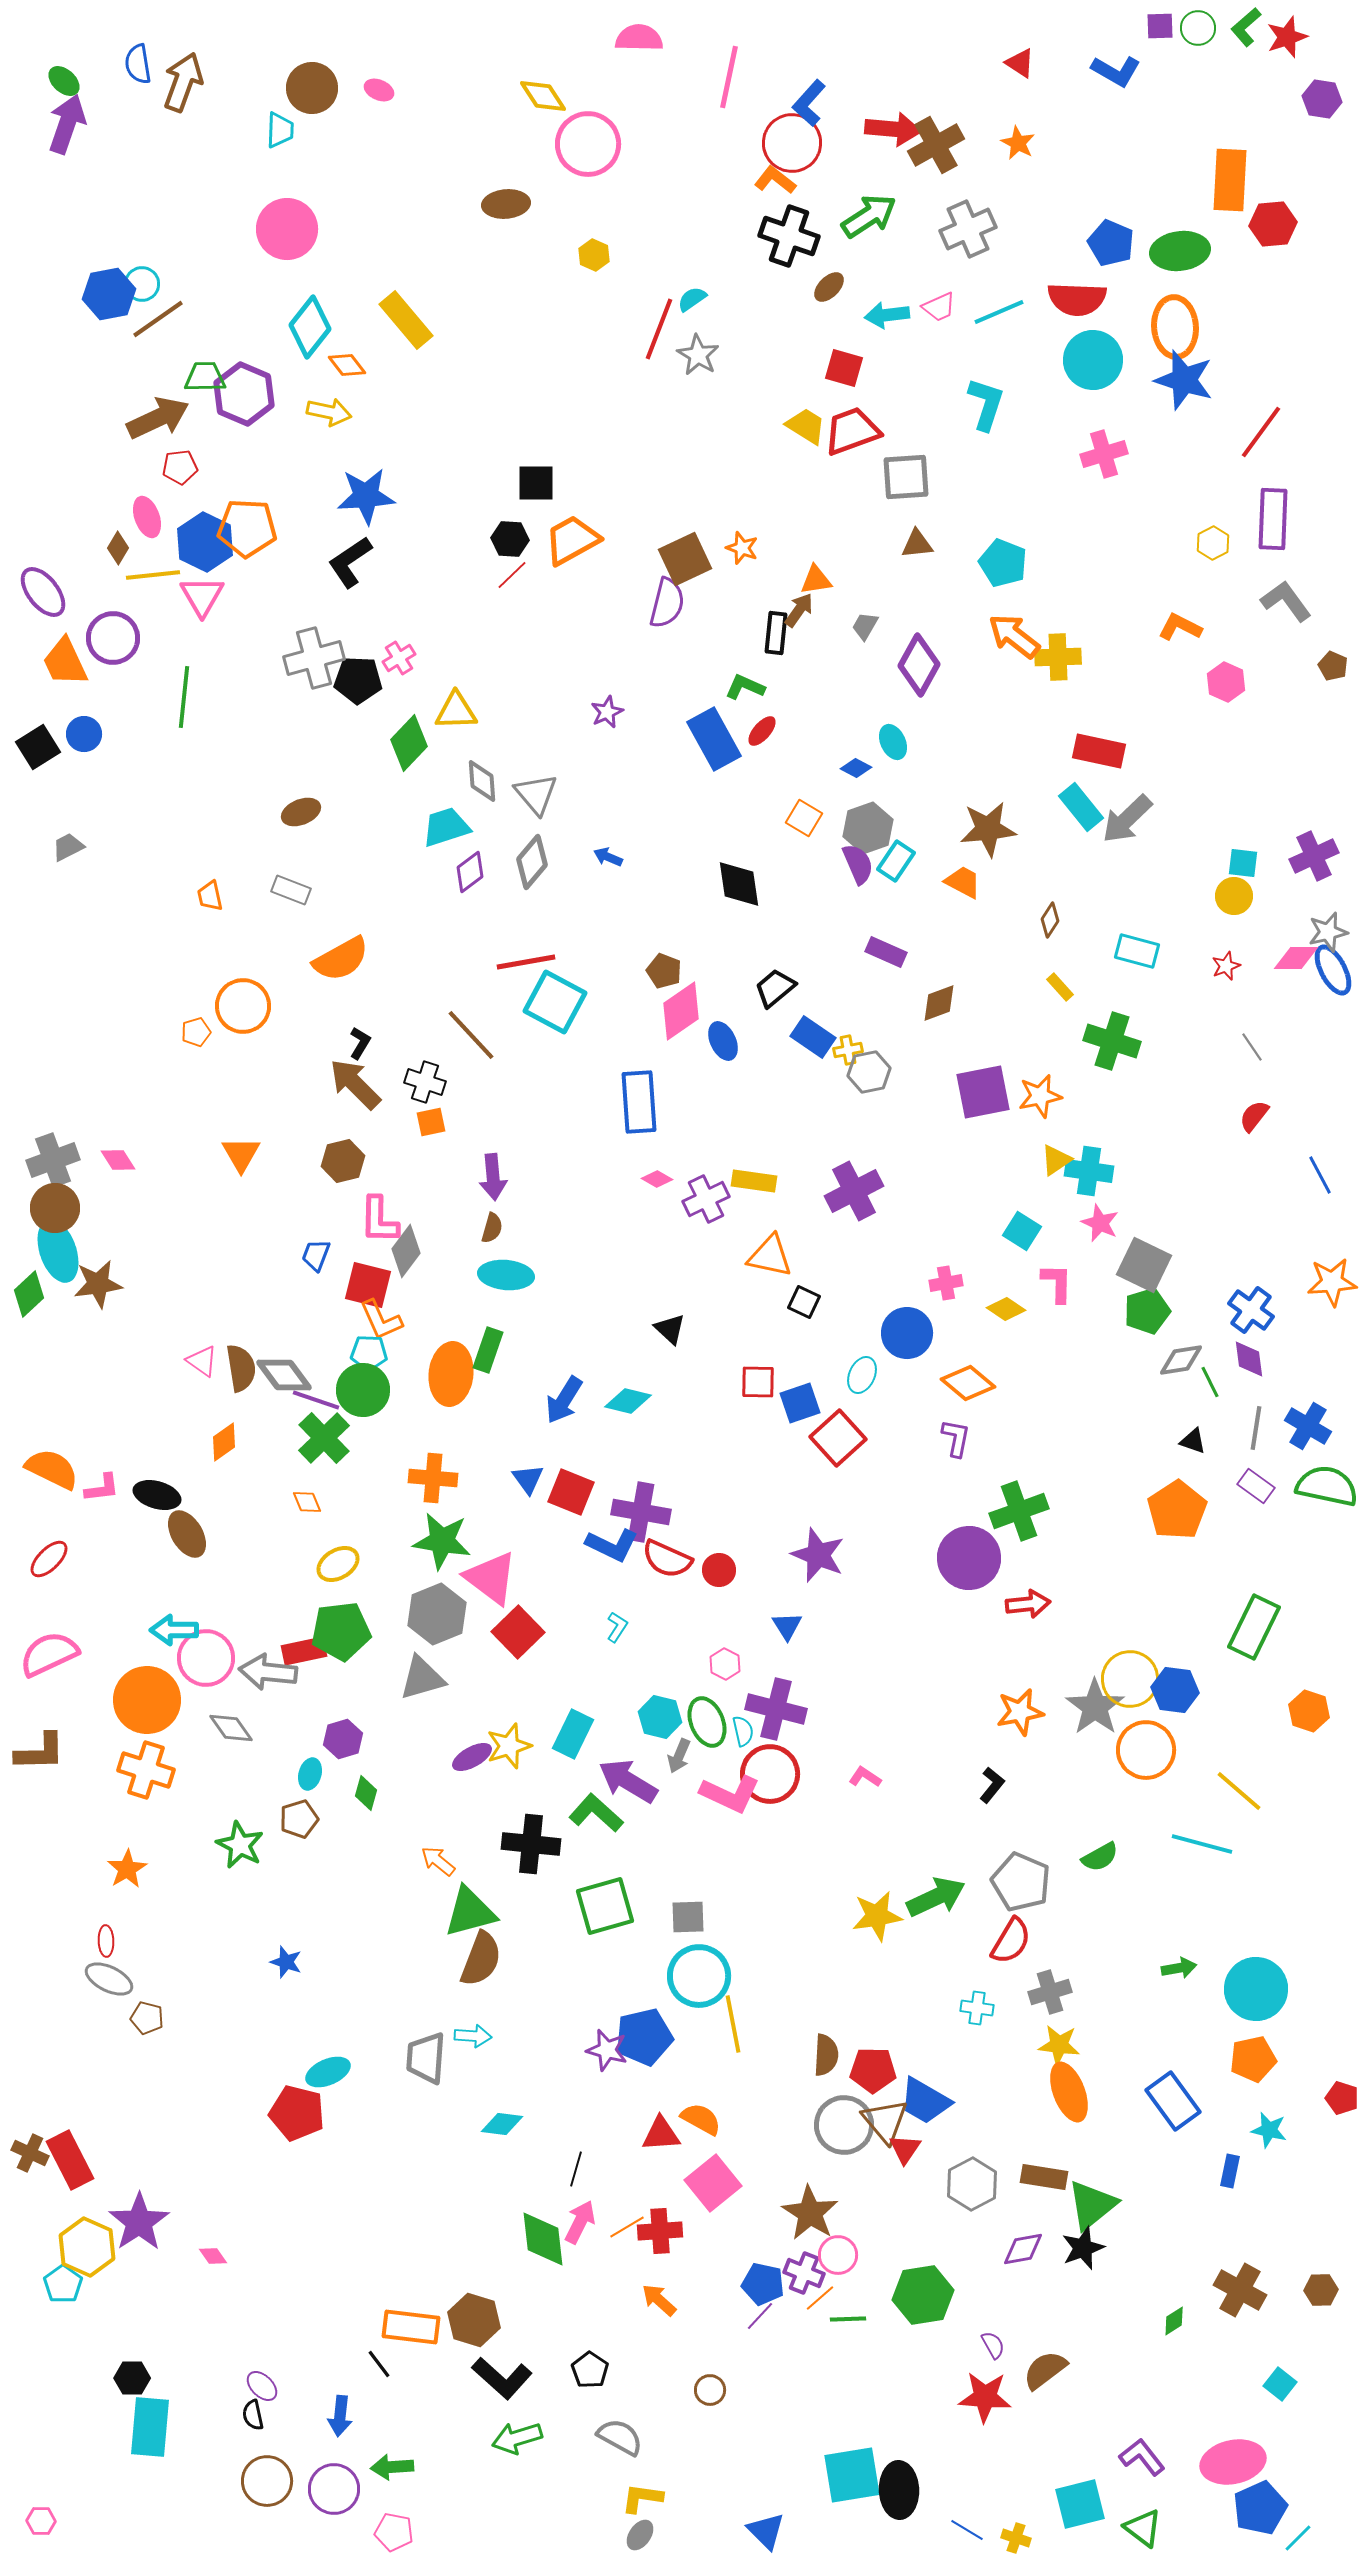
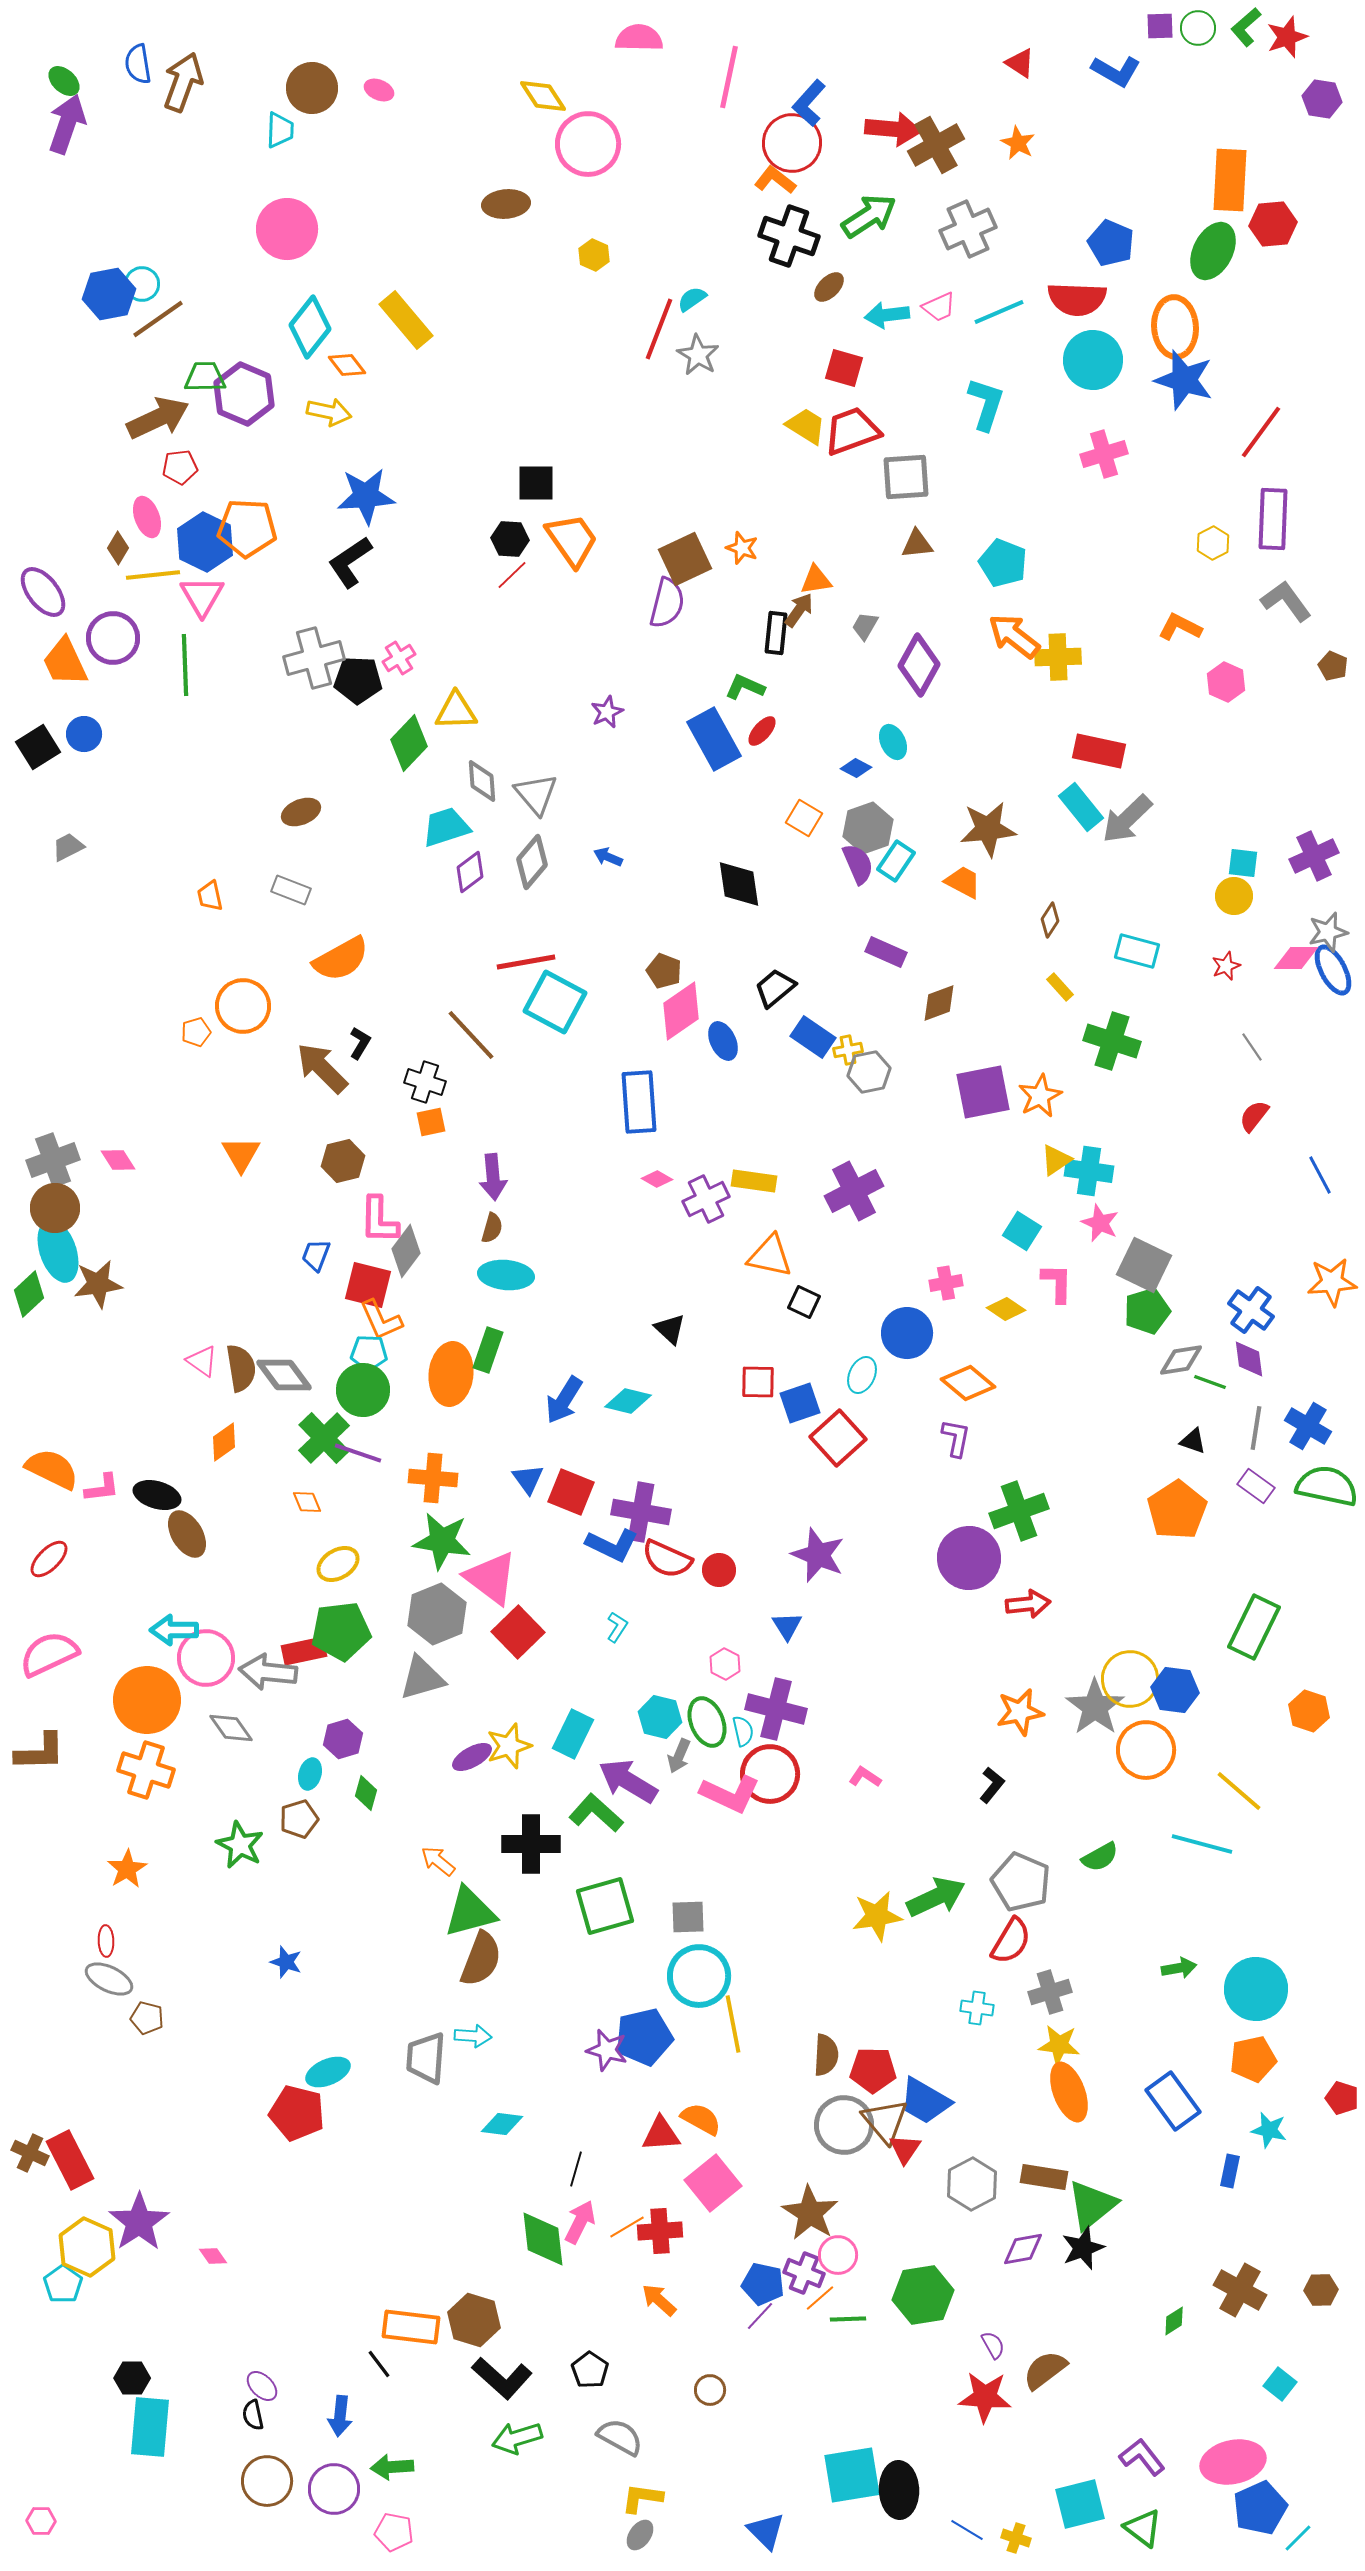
green ellipse at (1180, 251): moved 33 px right; rotated 56 degrees counterclockwise
orange trapezoid at (572, 540): rotated 84 degrees clockwise
green line at (184, 697): moved 1 px right, 32 px up; rotated 8 degrees counterclockwise
brown arrow at (355, 1084): moved 33 px left, 16 px up
orange star at (1040, 1096): rotated 15 degrees counterclockwise
green line at (1210, 1382): rotated 44 degrees counterclockwise
purple line at (316, 1400): moved 42 px right, 53 px down
black cross at (531, 1844): rotated 6 degrees counterclockwise
